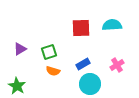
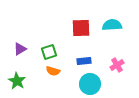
blue rectangle: moved 1 px right, 3 px up; rotated 24 degrees clockwise
green star: moved 5 px up
